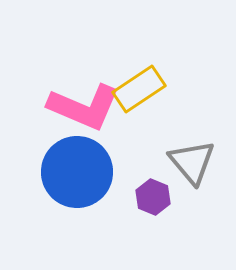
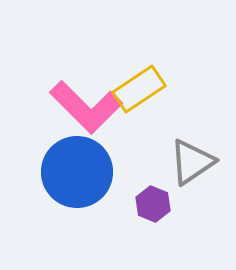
pink L-shape: moved 2 px right; rotated 22 degrees clockwise
gray triangle: rotated 36 degrees clockwise
purple hexagon: moved 7 px down
